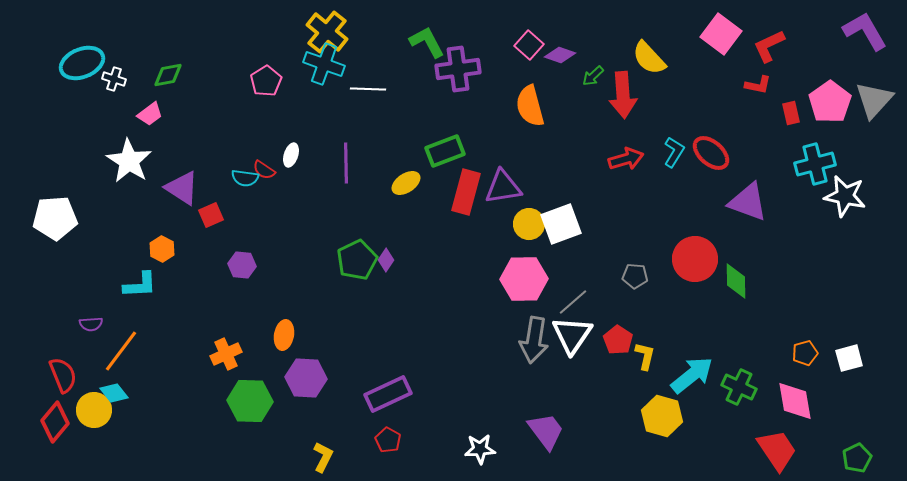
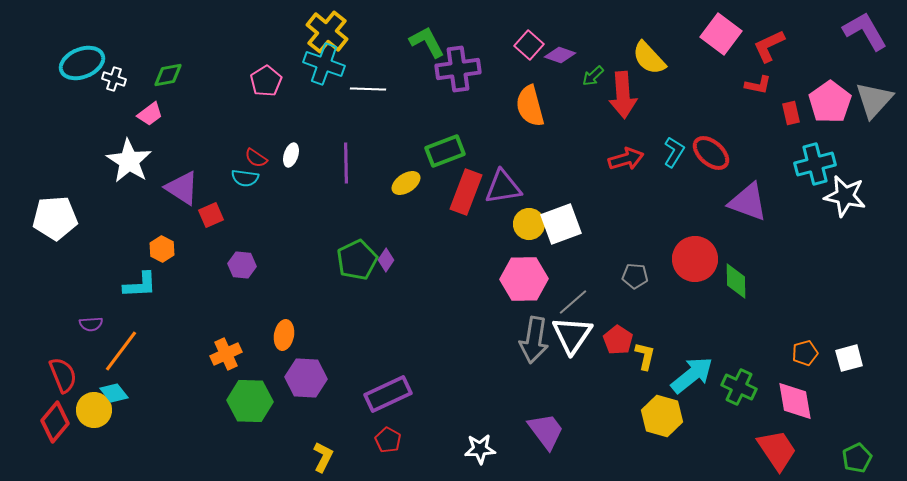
red semicircle at (264, 170): moved 8 px left, 12 px up
red rectangle at (466, 192): rotated 6 degrees clockwise
